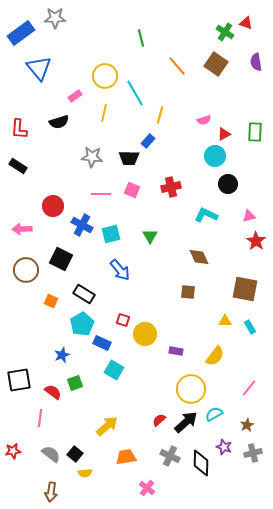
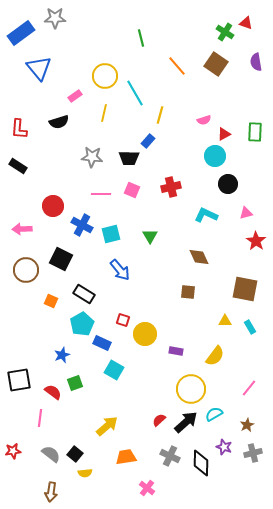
pink triangle at (249, 216): moved 3 px left, 3 px up
